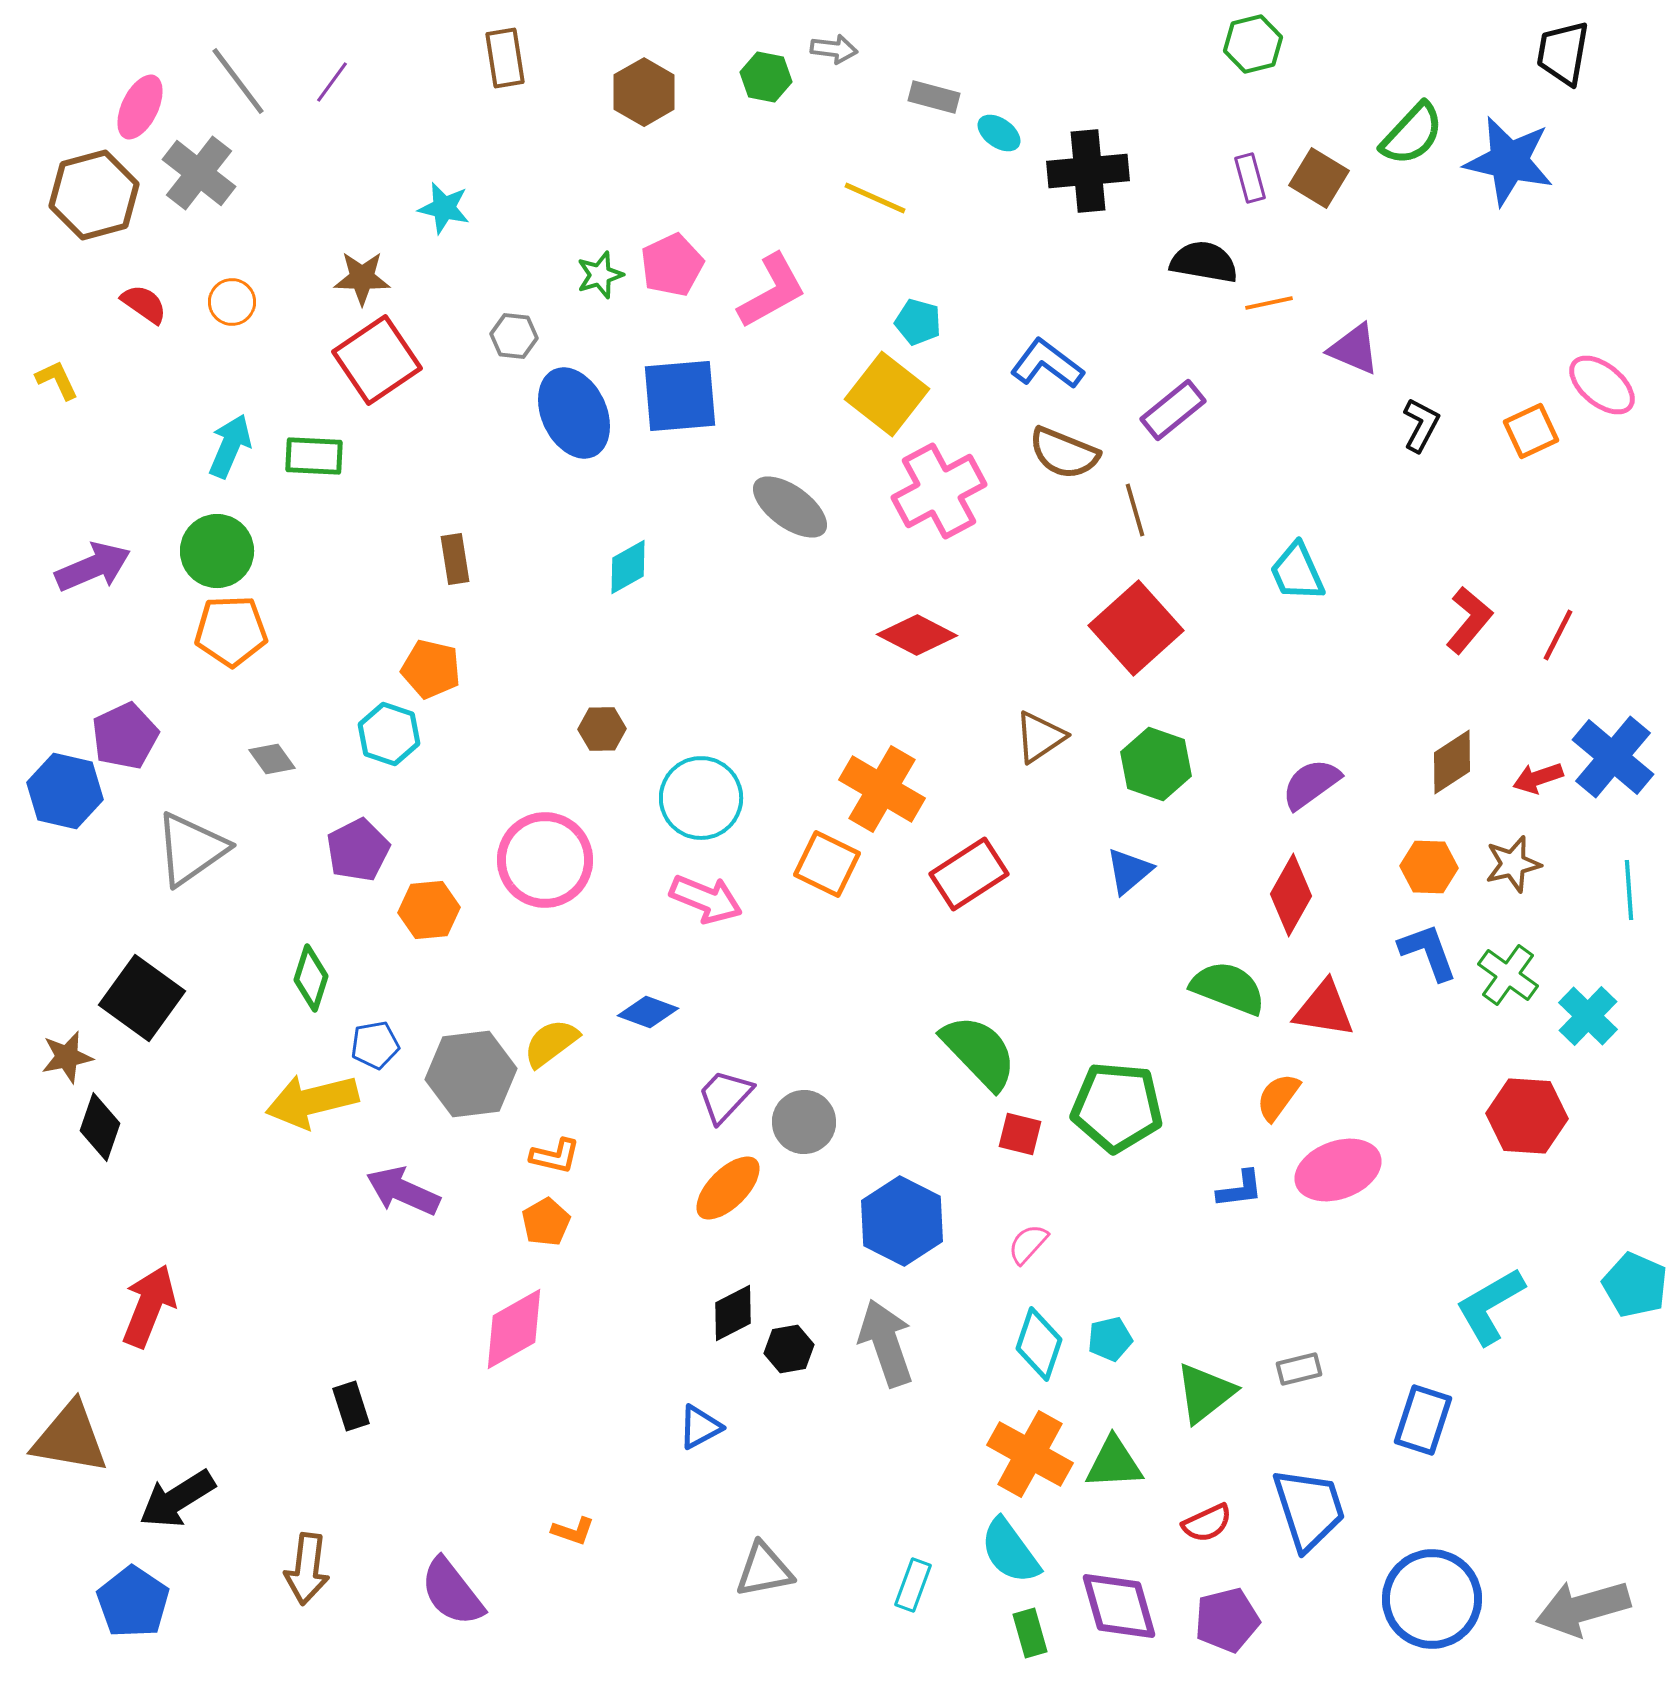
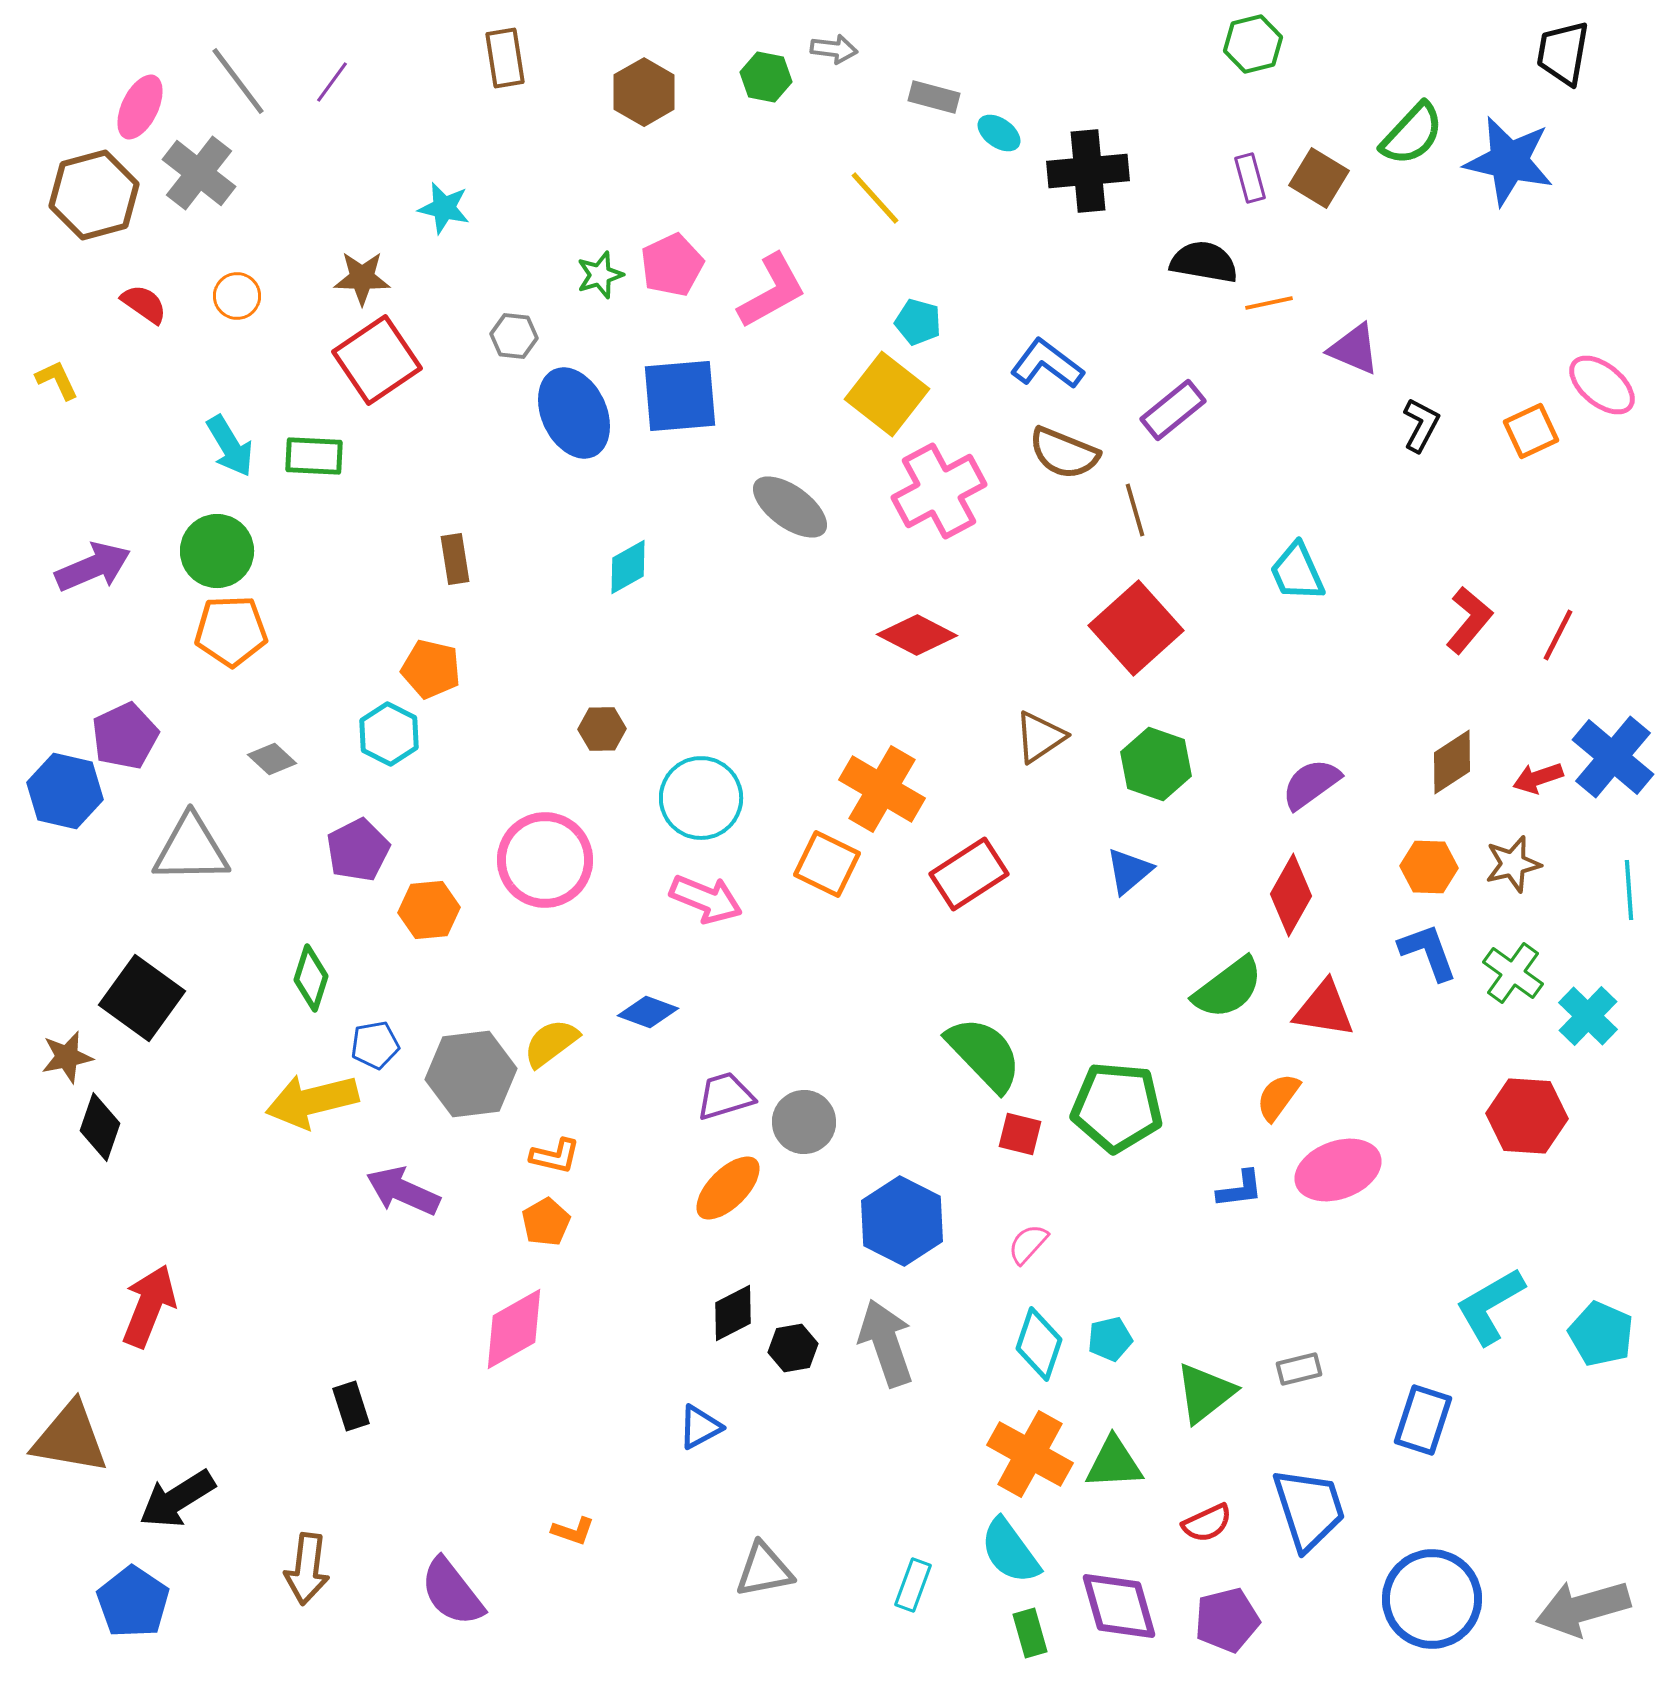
yellow line at (875, 198): rotated 24 degrees clockwise
orange circle at (232, 302): moved 5 px right, 6 px up
cyan arrow at (230, 446): rotated 126 degrees clockwise
cyan hexagon at (389, 734): rotated 8 degrees clockwise
gray diamond at (272, 759): rotated 12 degrees counterclockwise
gray triangle at (191, 849): rotated 34 degrees clockwise
green cross at (1508, 975): moved 5 px right, 2 px up
green semicircle at (1228, 988): rotated 122 degrees clockwise
green semicircle at (979, 1052): moved 5 px right, 2 px down
purple trapezoid at (725, 1096): rotated 30 degrees clockwise
cyan pentagon at (1635, 1285): moved 34 px left, 49 px down
black hexagon at (789, 1349): moved 4 px right, 1 px up
